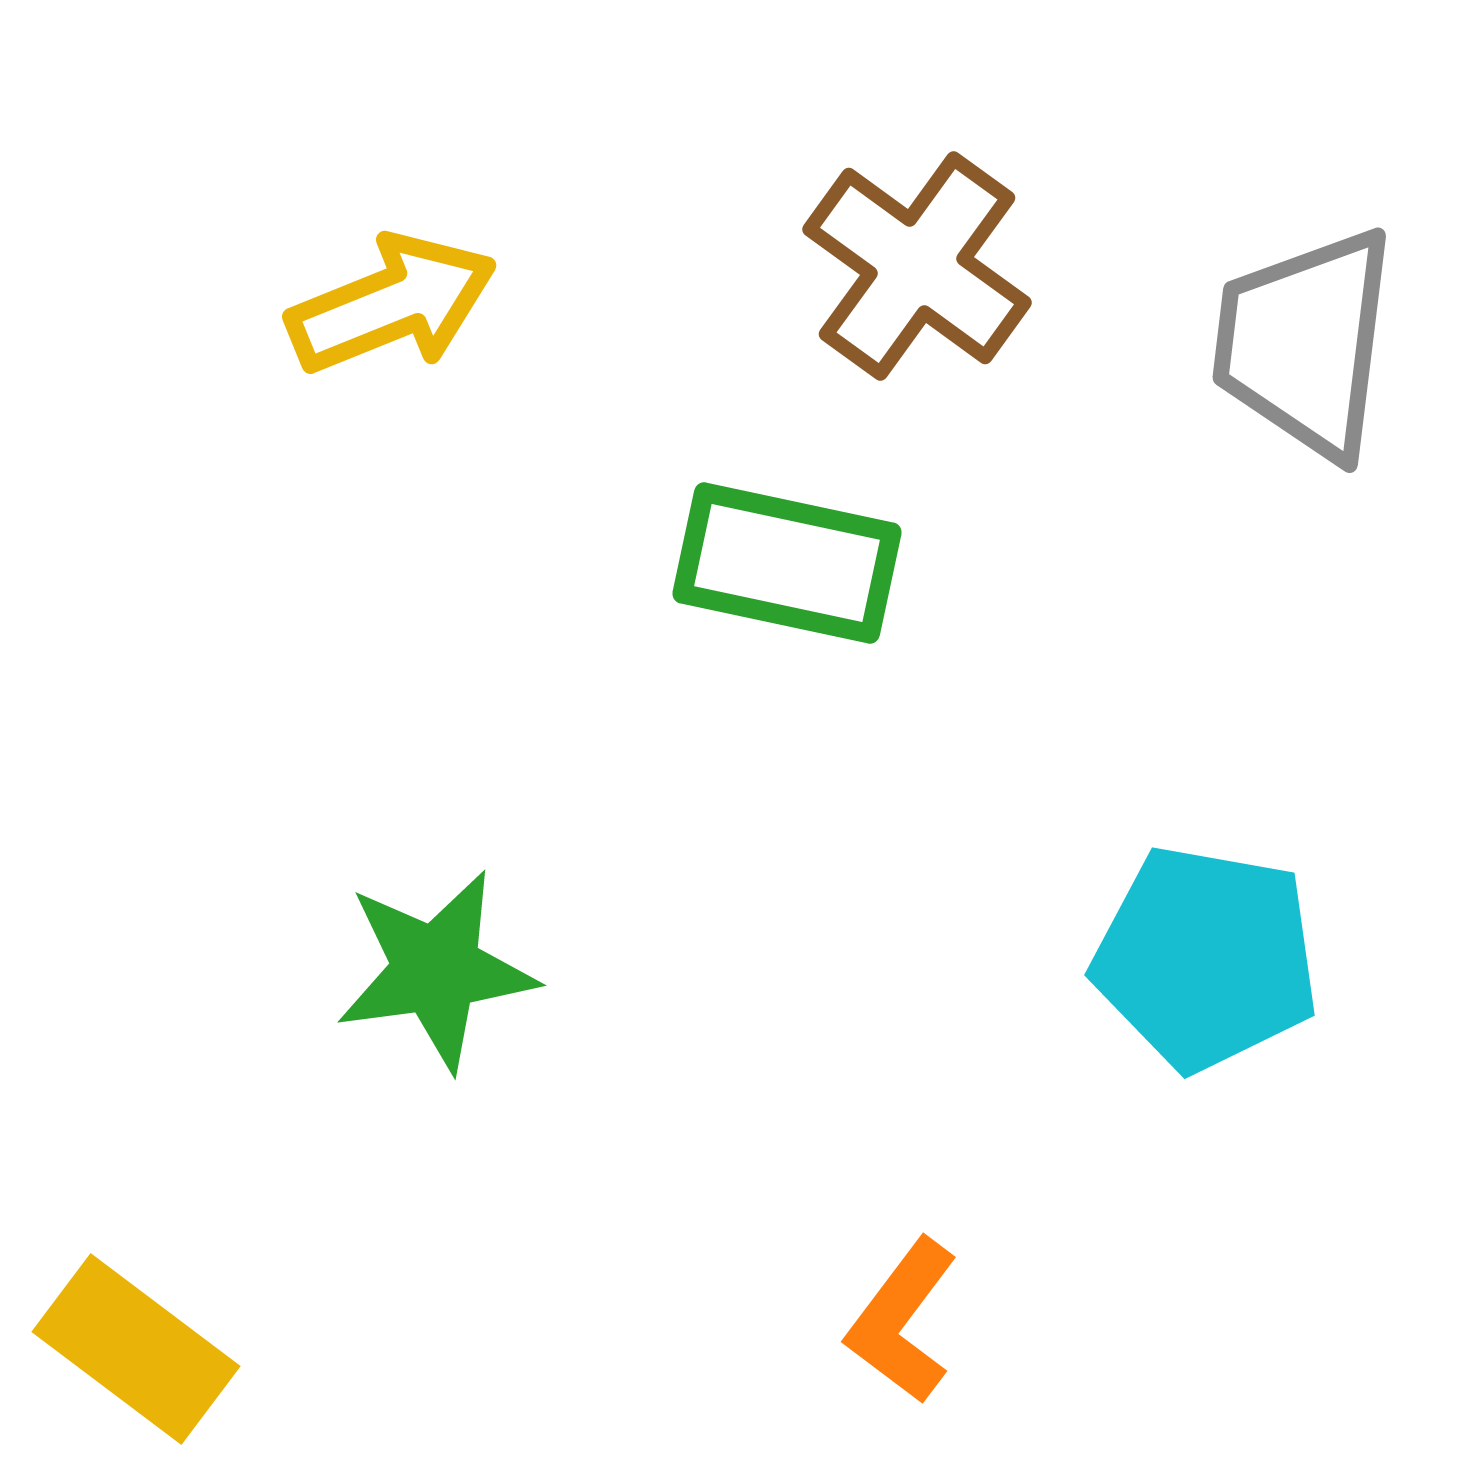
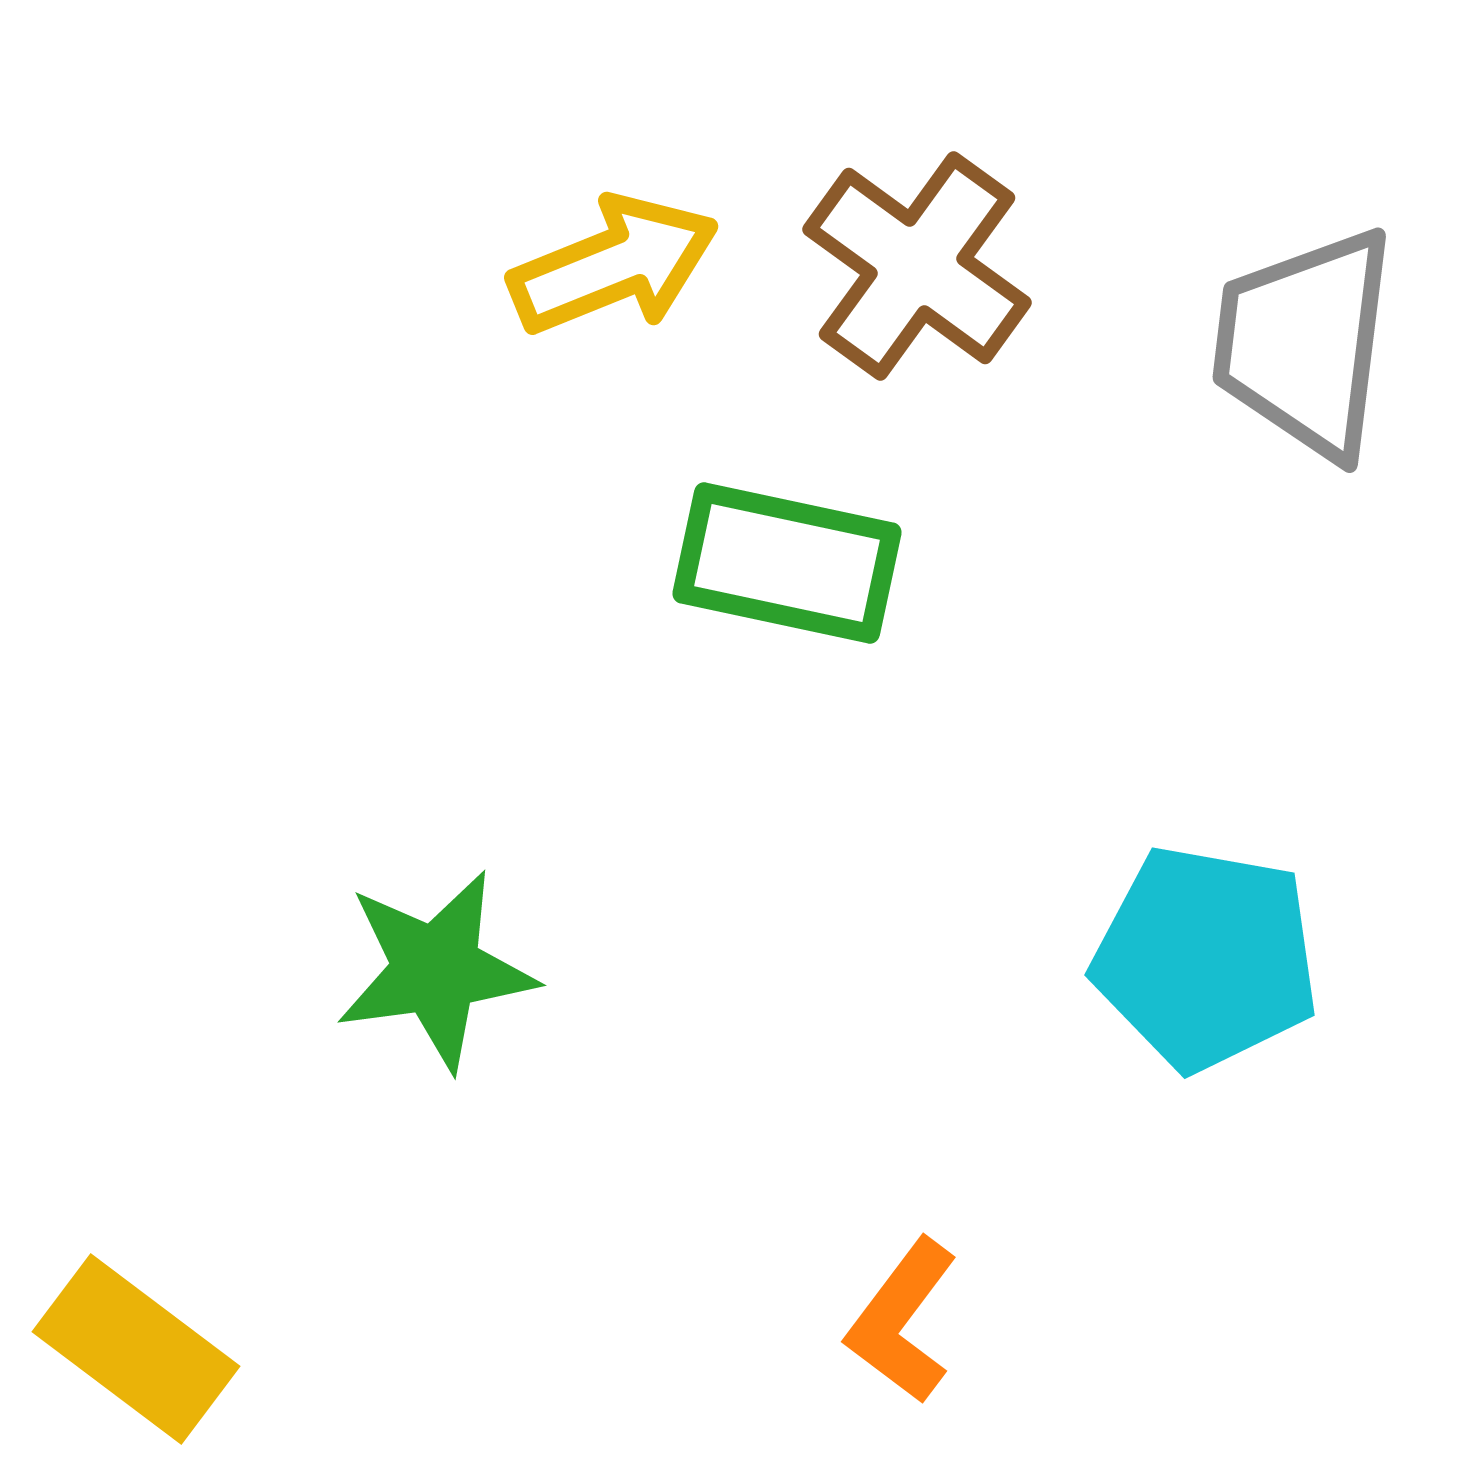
yellow arrow: moved 222 px right, 39 px up
